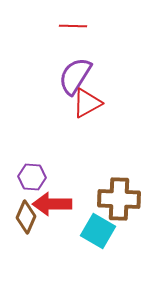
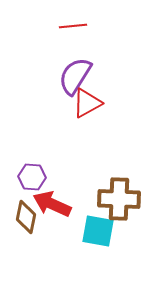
red line: rotated 8 degrees counterclockwise
red arrow: rotated 24 degrees clockwise
brown diamond: rotated 12 degrees counterclockwise
cyan square: rotated 20 degrees counterclockwise
